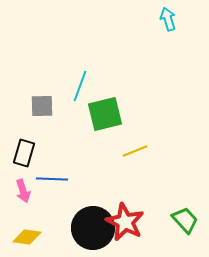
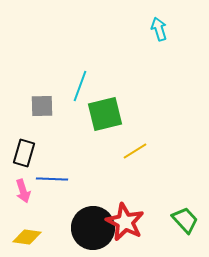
cyan arrow: moved 9 px left, 10 px down
yellow line: rotated 10 degrees counterclockwise
